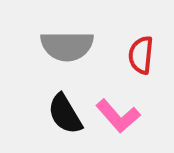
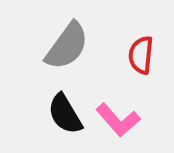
gray semicircle: rotated 54 degrees counterclockwise
pink L-shape: moved 4 px down
